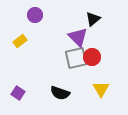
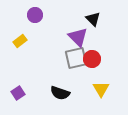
black triangle: rotated 35 degrees counterclockwise
red circle: moved 2 px down
purple square: rotated 24 degrees clockwise
